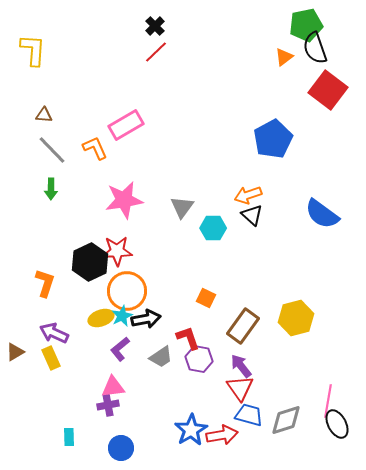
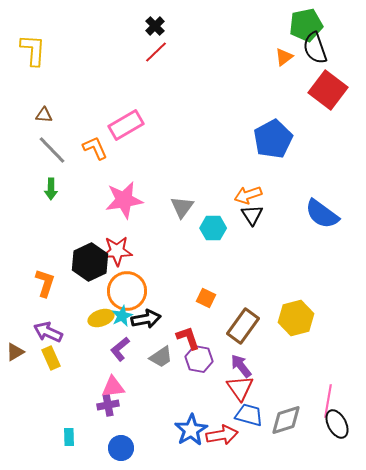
black triangle at (252, 215): rotated 15 degrees clockwise
purple arrow at (54, 333): moved 6 px left, 1 px up
